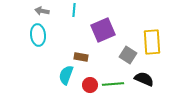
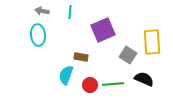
cyan line: moved 4 px left, 2 px down
